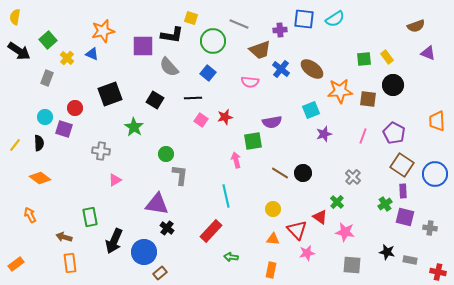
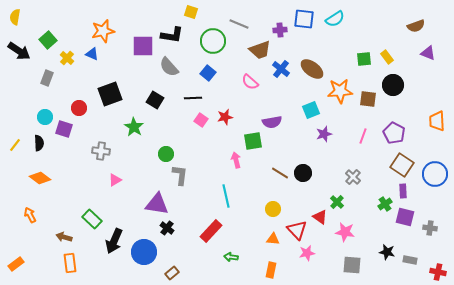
yellow square at (191, 18): moved 6 px up
pink semicircle at (250, 82): rotated 36 degrees clockwise
red circle at (75, 108): moved 4 px right
green rectangle at (90, 217): moved 2 px right, 2 px down; rotated 36 degrees counterclockwise
brown rectangle at (160, 273): moved 12 px right
